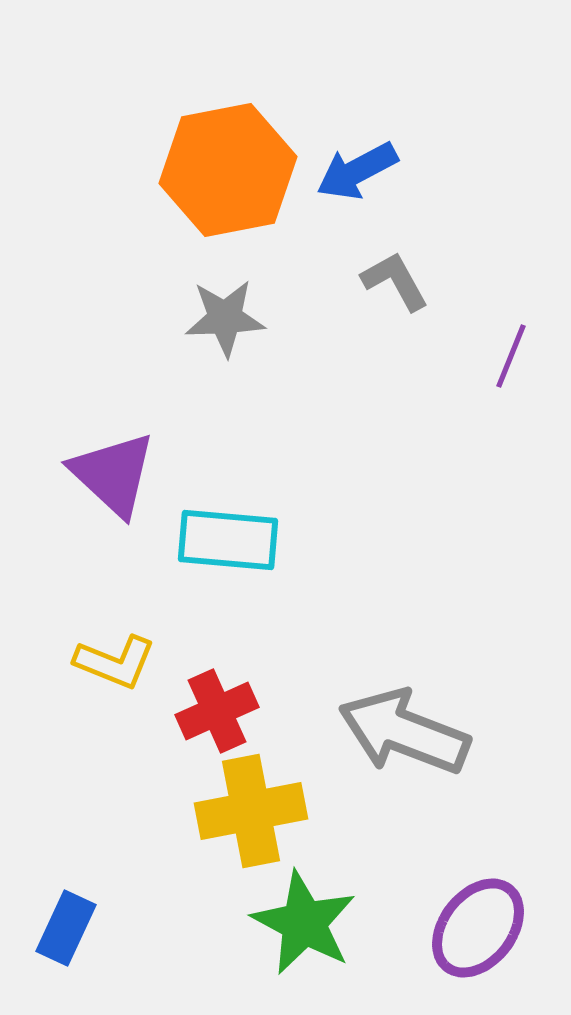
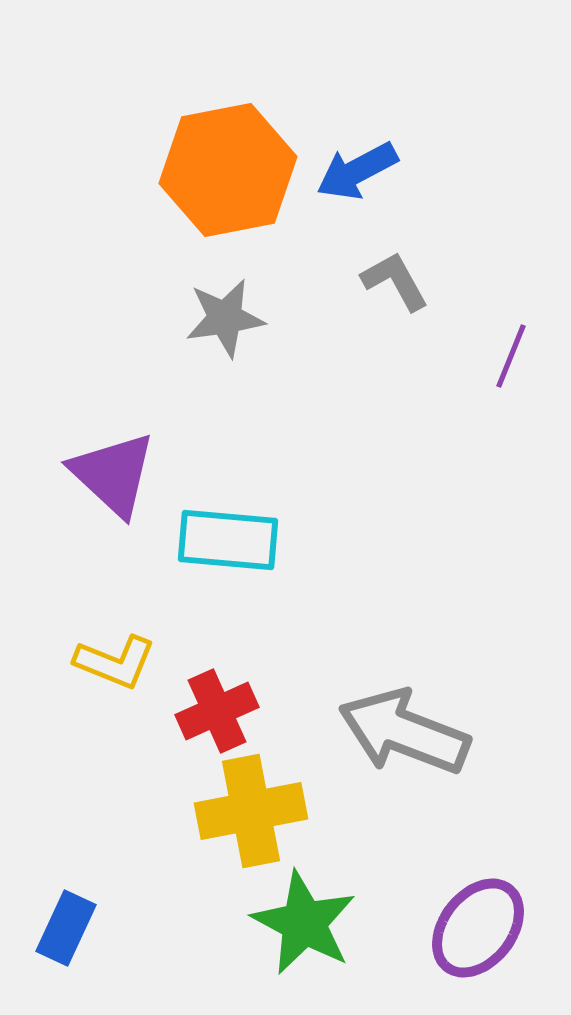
gray star: rotated 6 degrees counterclockwise
